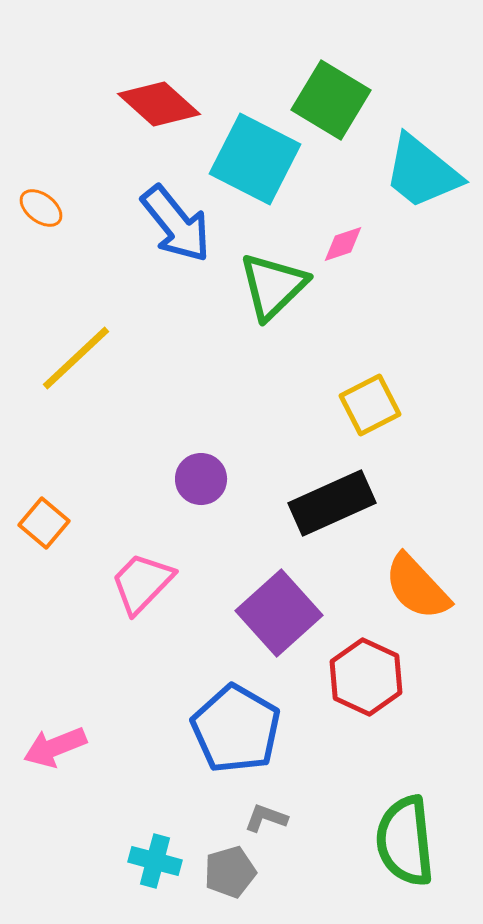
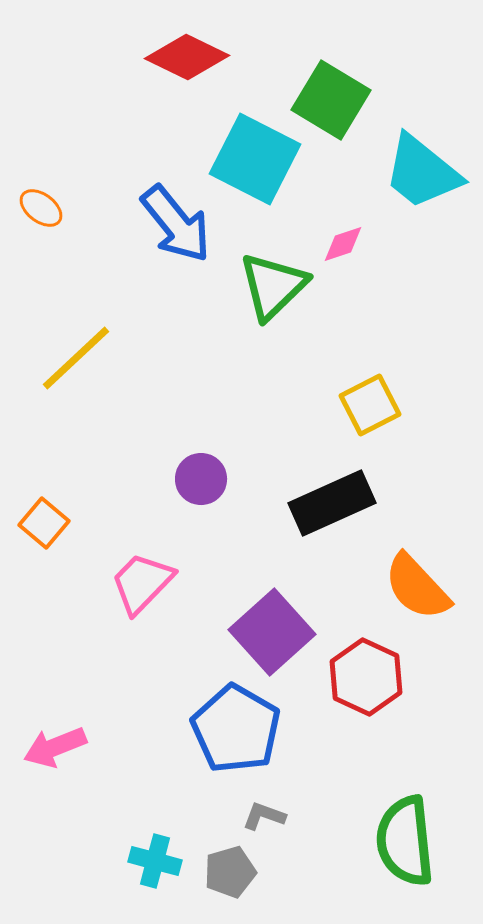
red diamond: moved 28 px right, 47 px up; rotated 16 degrees counterclockwise
purple square: moved 7 px left, 19 px down
gray L-shape: moved 2 px left, 2 px up
